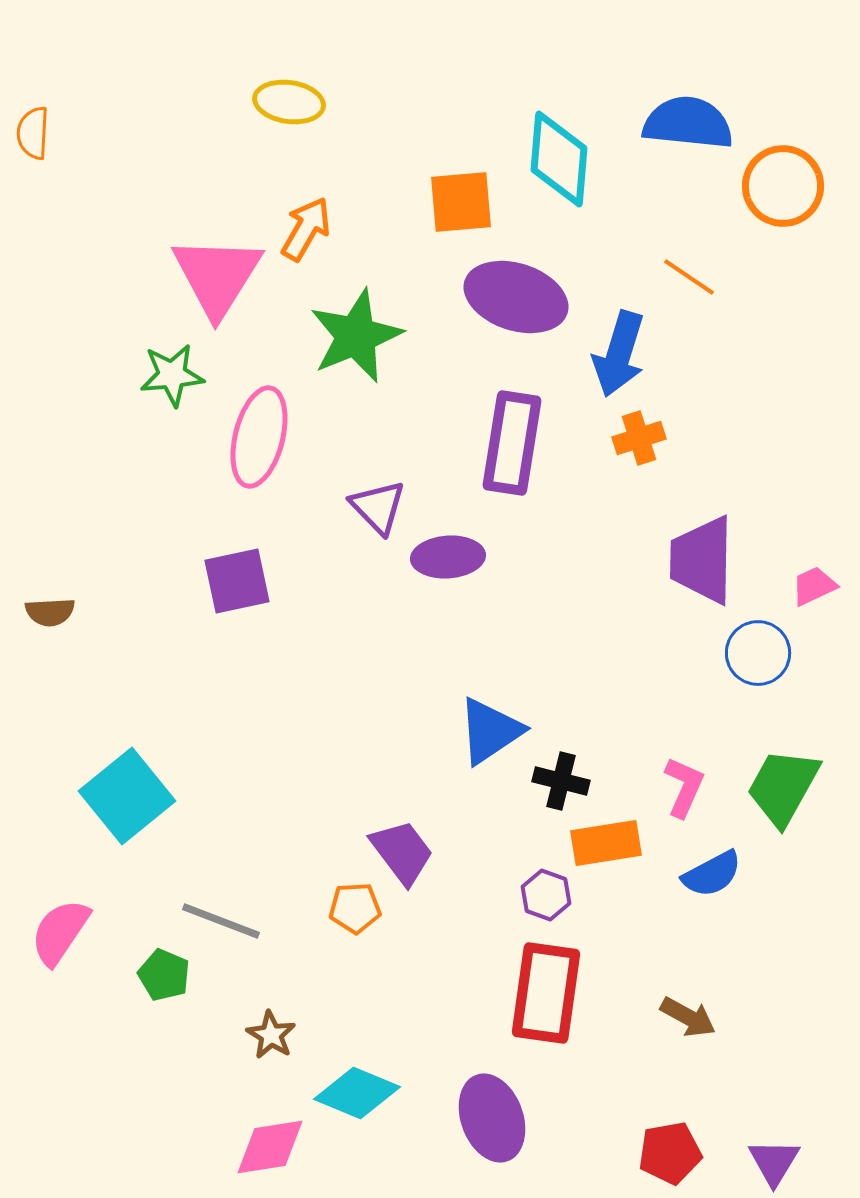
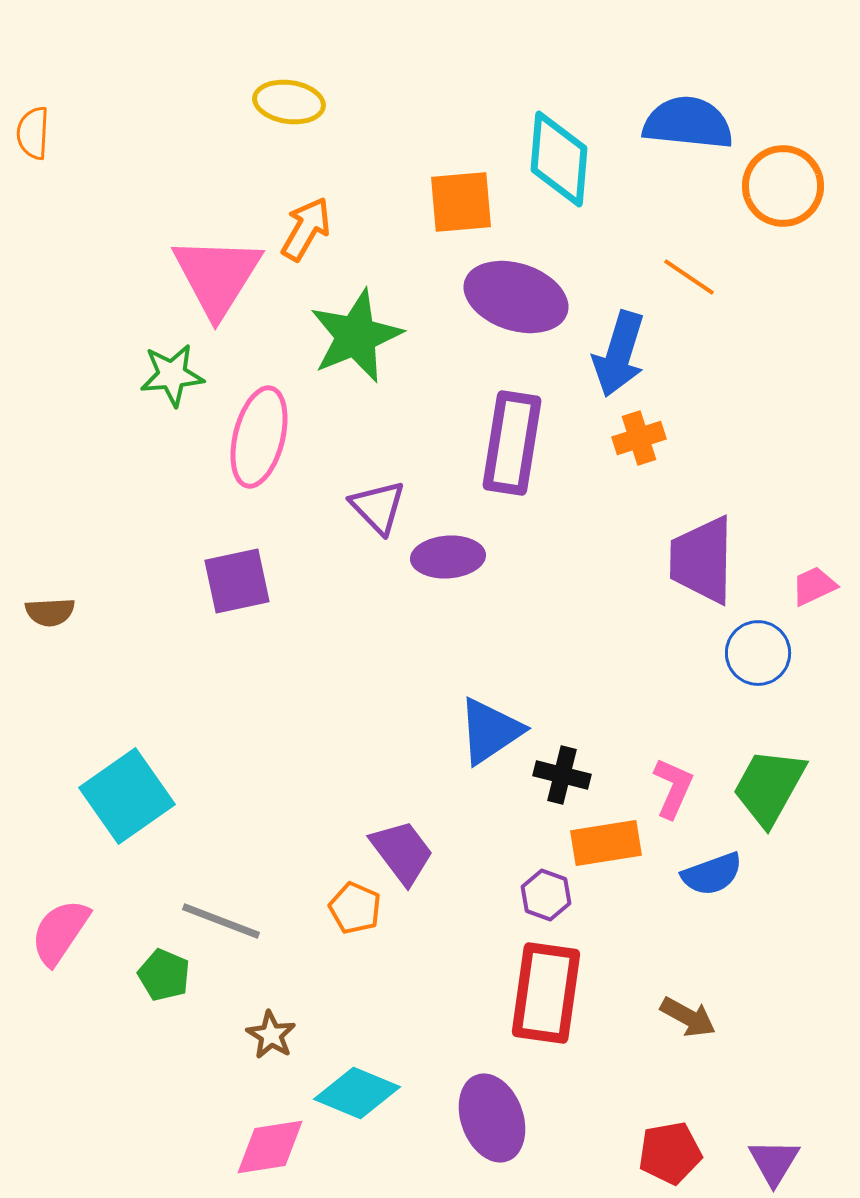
black cross at (561, 781): moved 1 px right, 6 px up
pink L-shape at (684, 787): moved 11 px left, 1 px down
green trapezoid at (783, 787): moved 14 px left
cyan square at (127, 796): rotated 4 degrees clockwise
blue semicircle at (712, 874): rotated 8 degrees clockwise
orange pentagon at (355, 908): rotated 27 degrees clockwise
